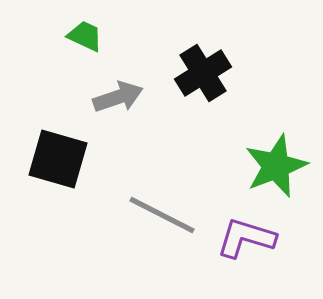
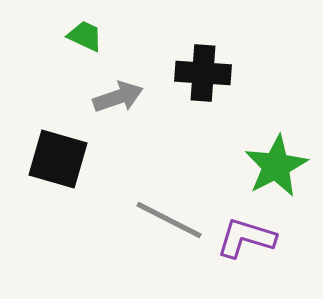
black cross: rotated 36 degrees clockwise
green star: rotated 6 degrees counterclockwise
gray line: moved 7 px right, 5 px down
